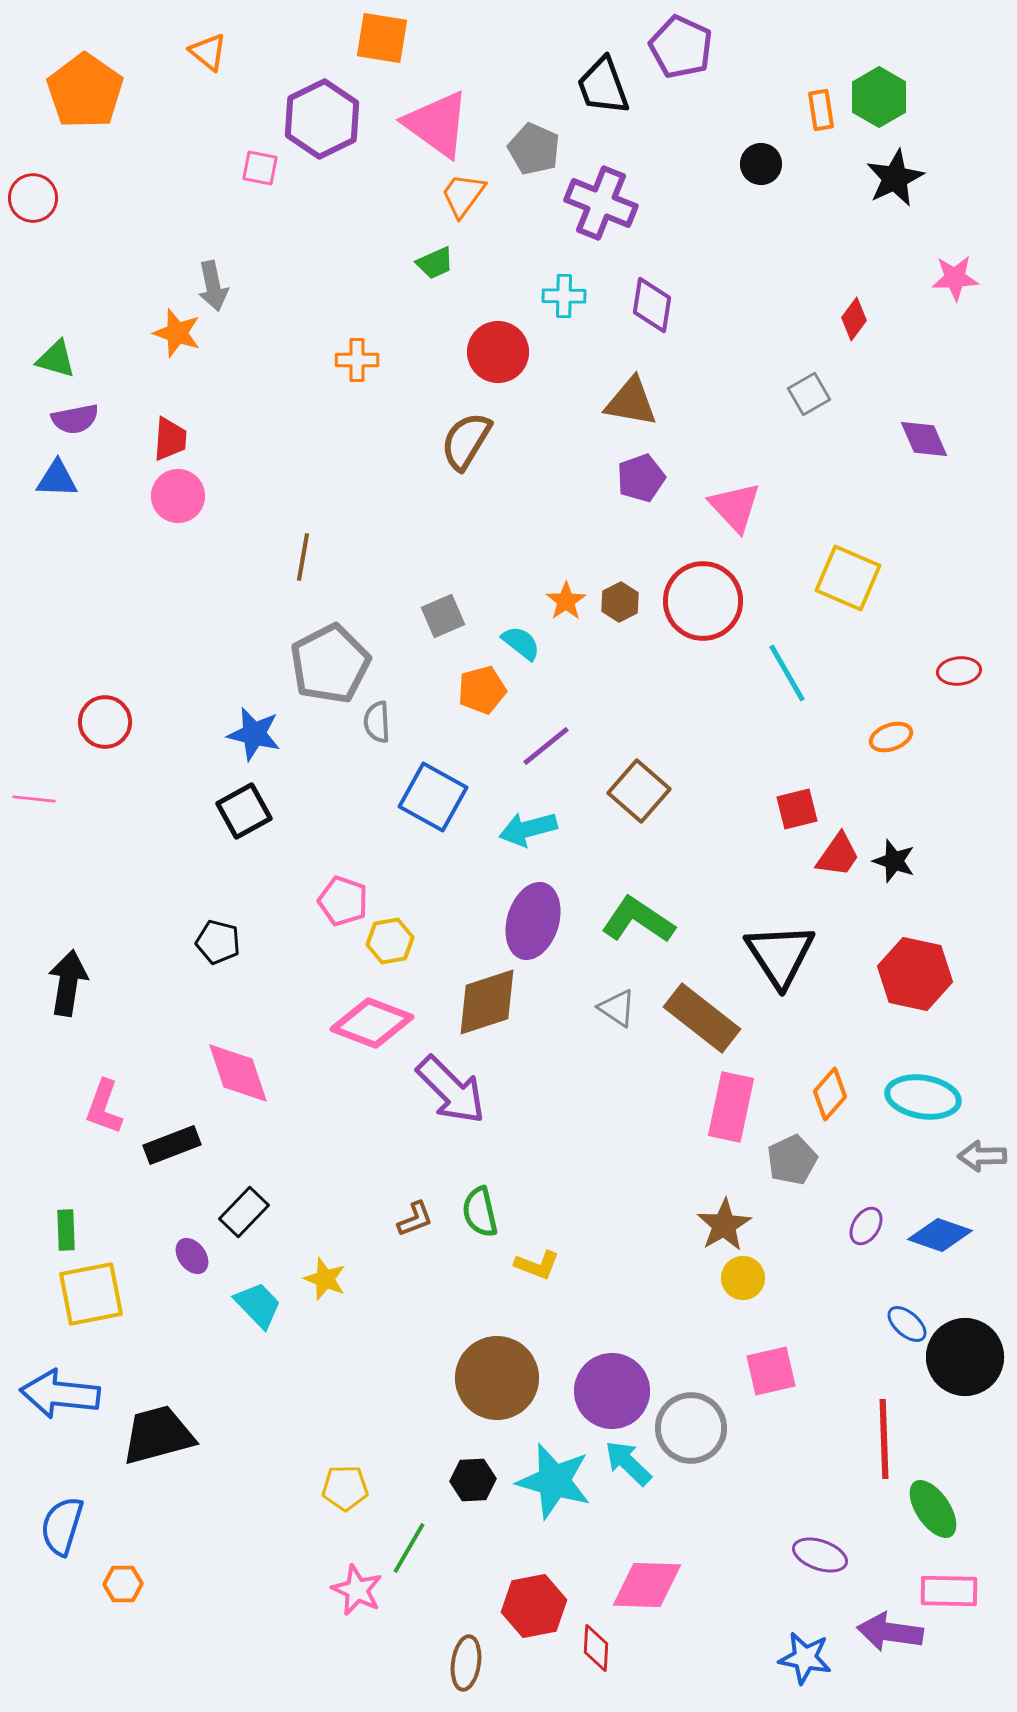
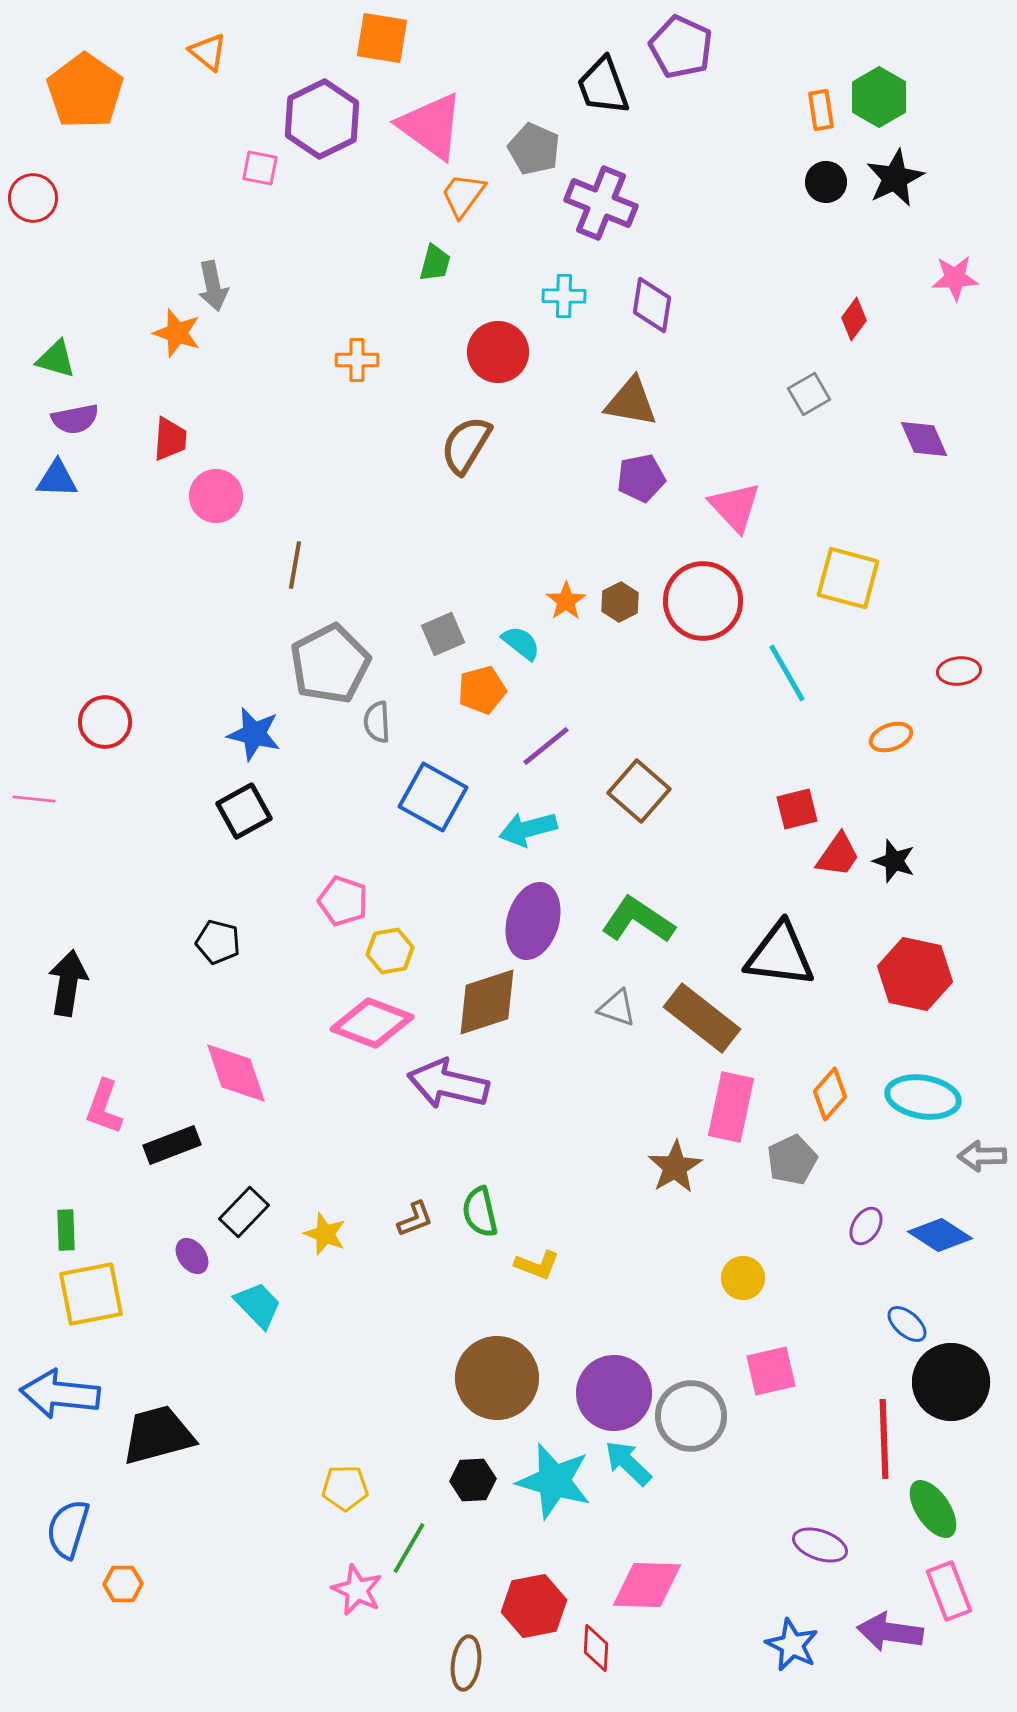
pink triangle at (437, 124): moved 6 px left, 2 px down
black circle at (761, 164): moved 65 px right, 18 px down
green trapezoid at (435, 263): rotated 51 degrees counterclockwise
brown semicircle at (466, 441): moved 4 px down
purple pentagon at (641, 478): rotated 9 degrees clockwise
pink circle at (178, 496): moved 38 px right
brown line at (303, 557): moved 8 px left, 8 px down
yellow square at (848, 578): rotated 8 degrees counterclockwise
gray square at (443, 616): moved 18 px down
yellow hexagon at (390, 941): moved 10 px down
black triangle at (780, 955): rotated 50 degrees counterclockwise
gray triangle at (617, 1008): rotated 15 degrees counterclockwise
pink diamond at (238, 1073): moved 2 px left
purple arrow at (451, 1090): moved 3 px left, 6 px up; rotated 148 degrees clockwise
brown star at (724, 1225): moved 49 px left, 58 px up
blue diamond at (940, 1235): rotated 14 degrees clockwise
yellow star at (325, 1279): moved 45 px up
black circle at (965, 1357): moved 14 px left, 25 px down
purple circle at (612, 1391): moved 2 px right, 2 px down
gray circle at (691, 1428): moved 12 px up
blue semicircle at (62, 1526): moved 6 px right, 3 px down
purple ellipse at (820, 1555): moved 10 px up
pink rectangle at (949, 1591): rotated 68 degrees clockwise
blue star at (805, 1658): moved 13 px left, 13 px up; rotated 16 degrees clockwise
